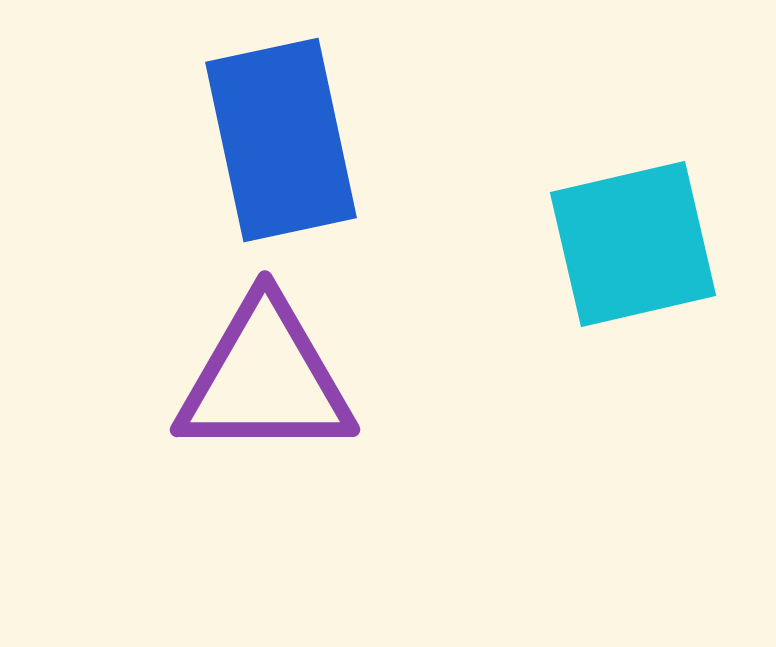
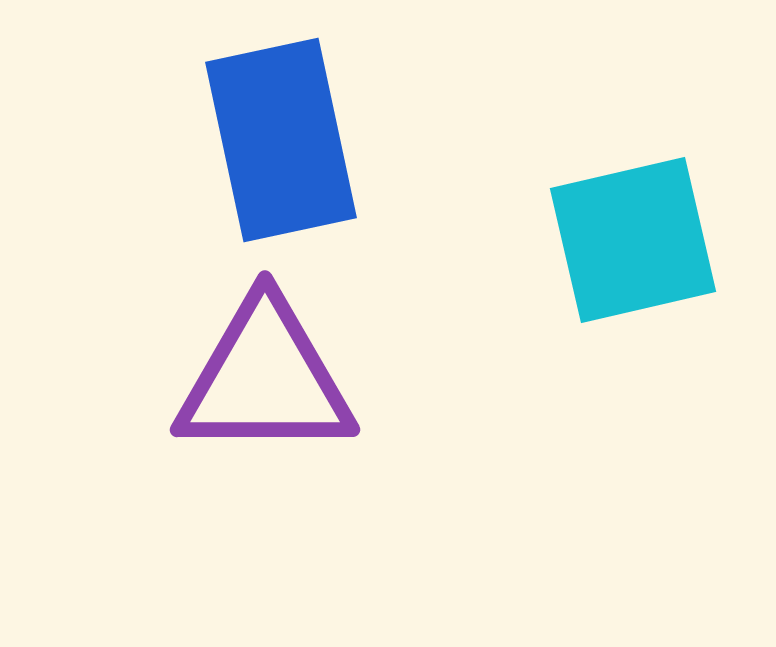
cyan square: moved 4 px up
